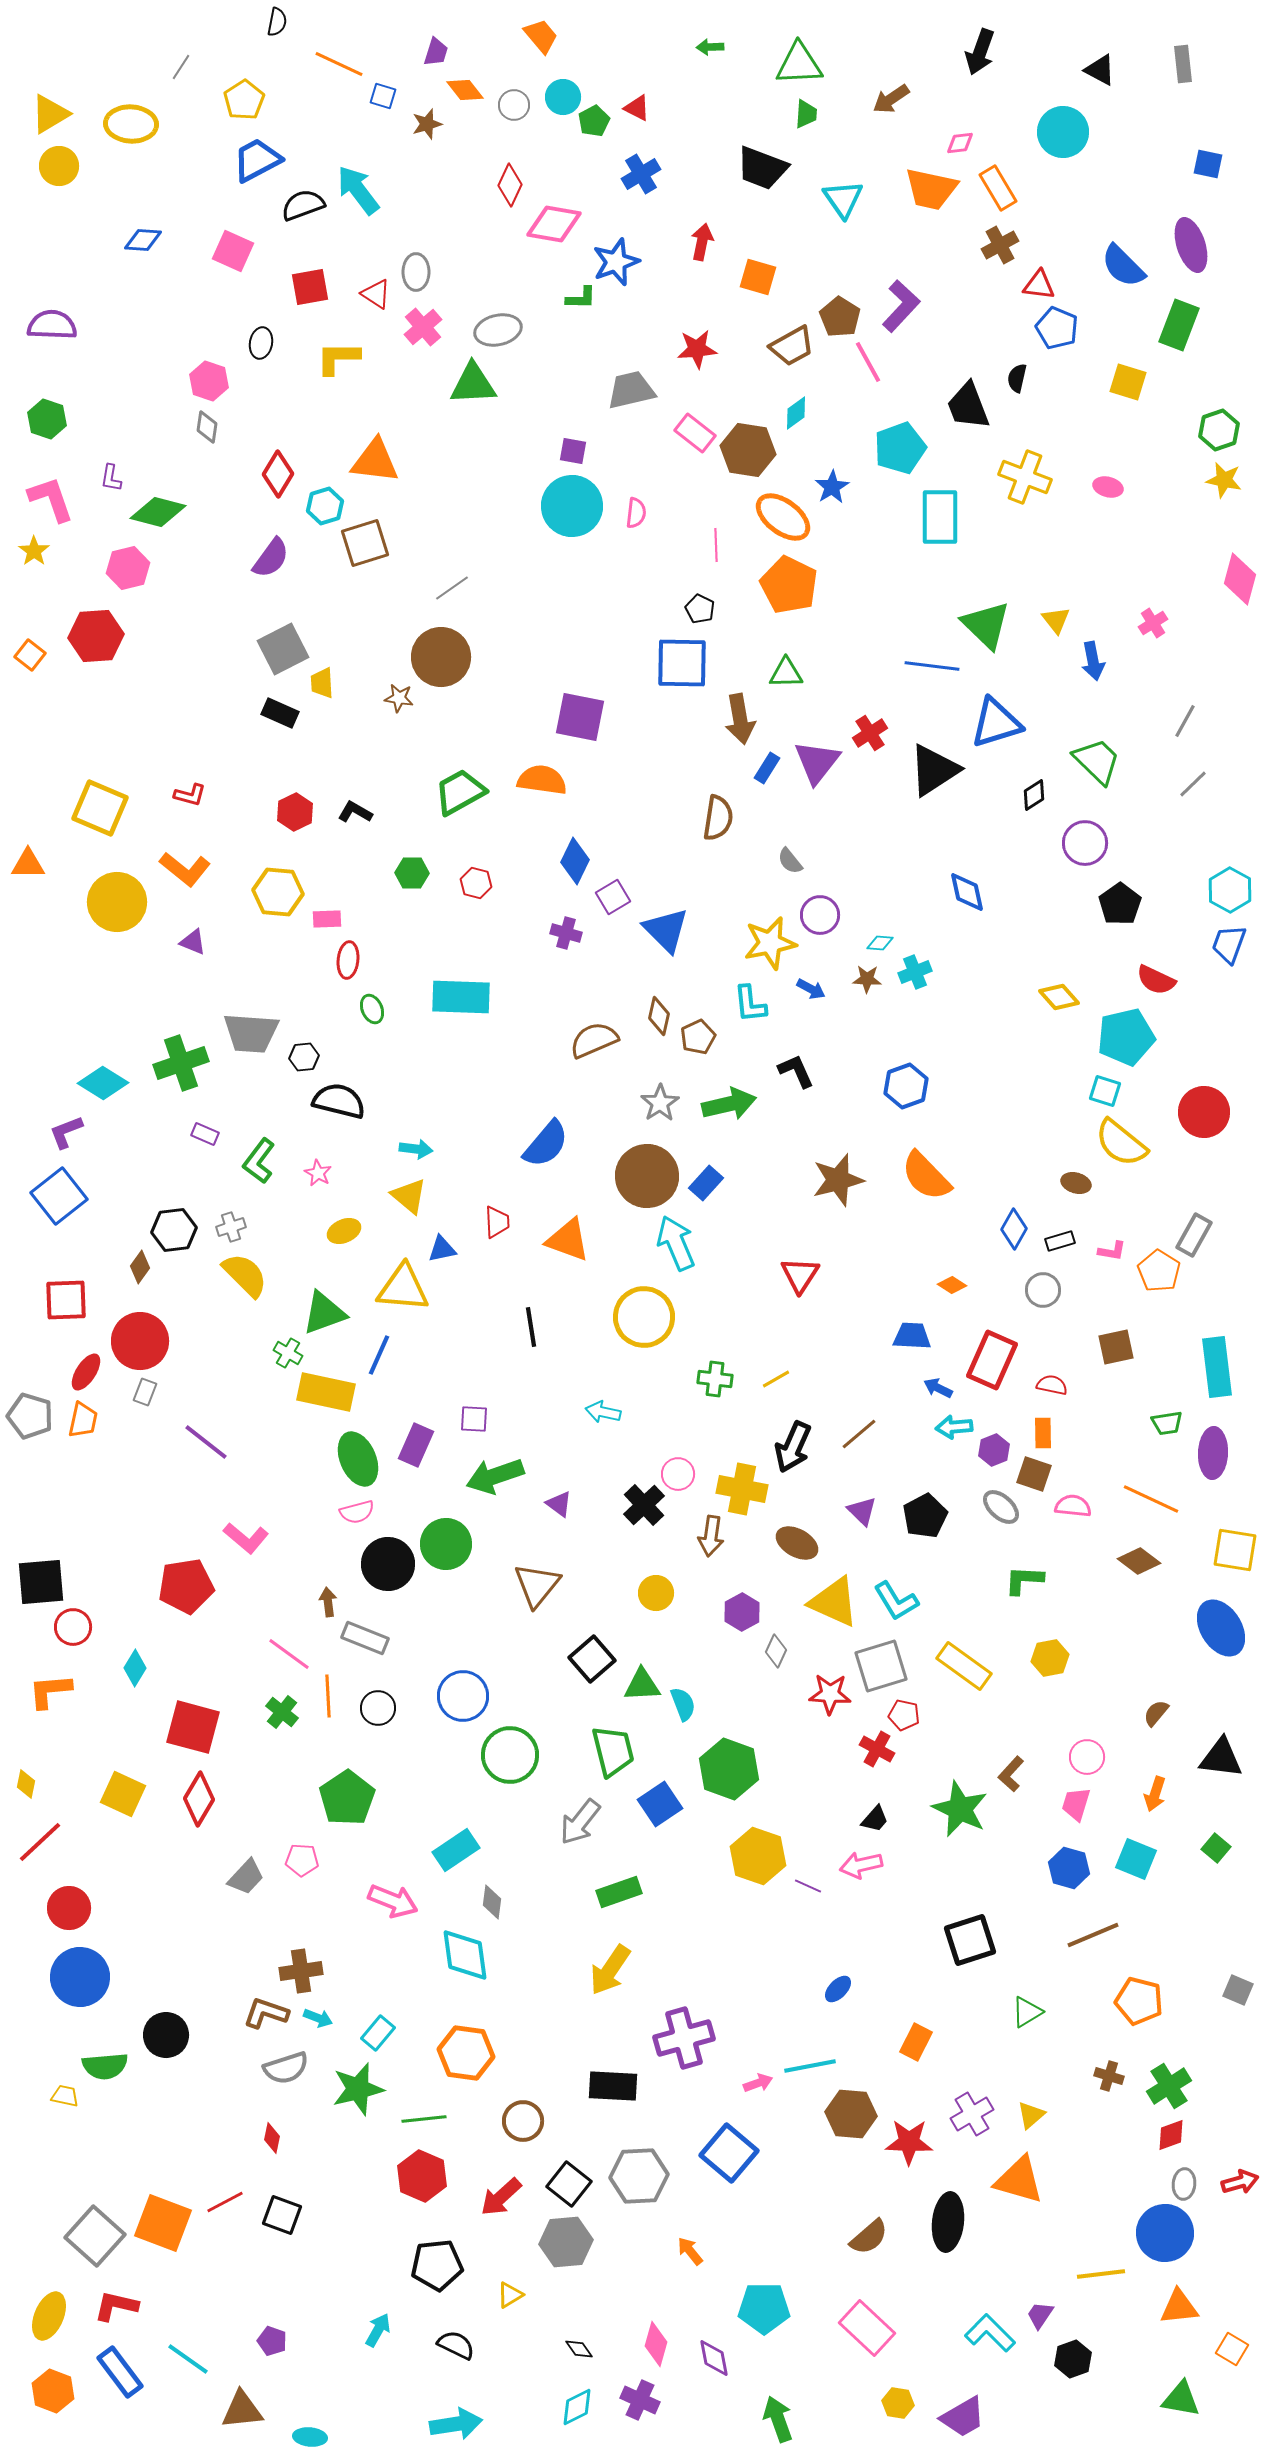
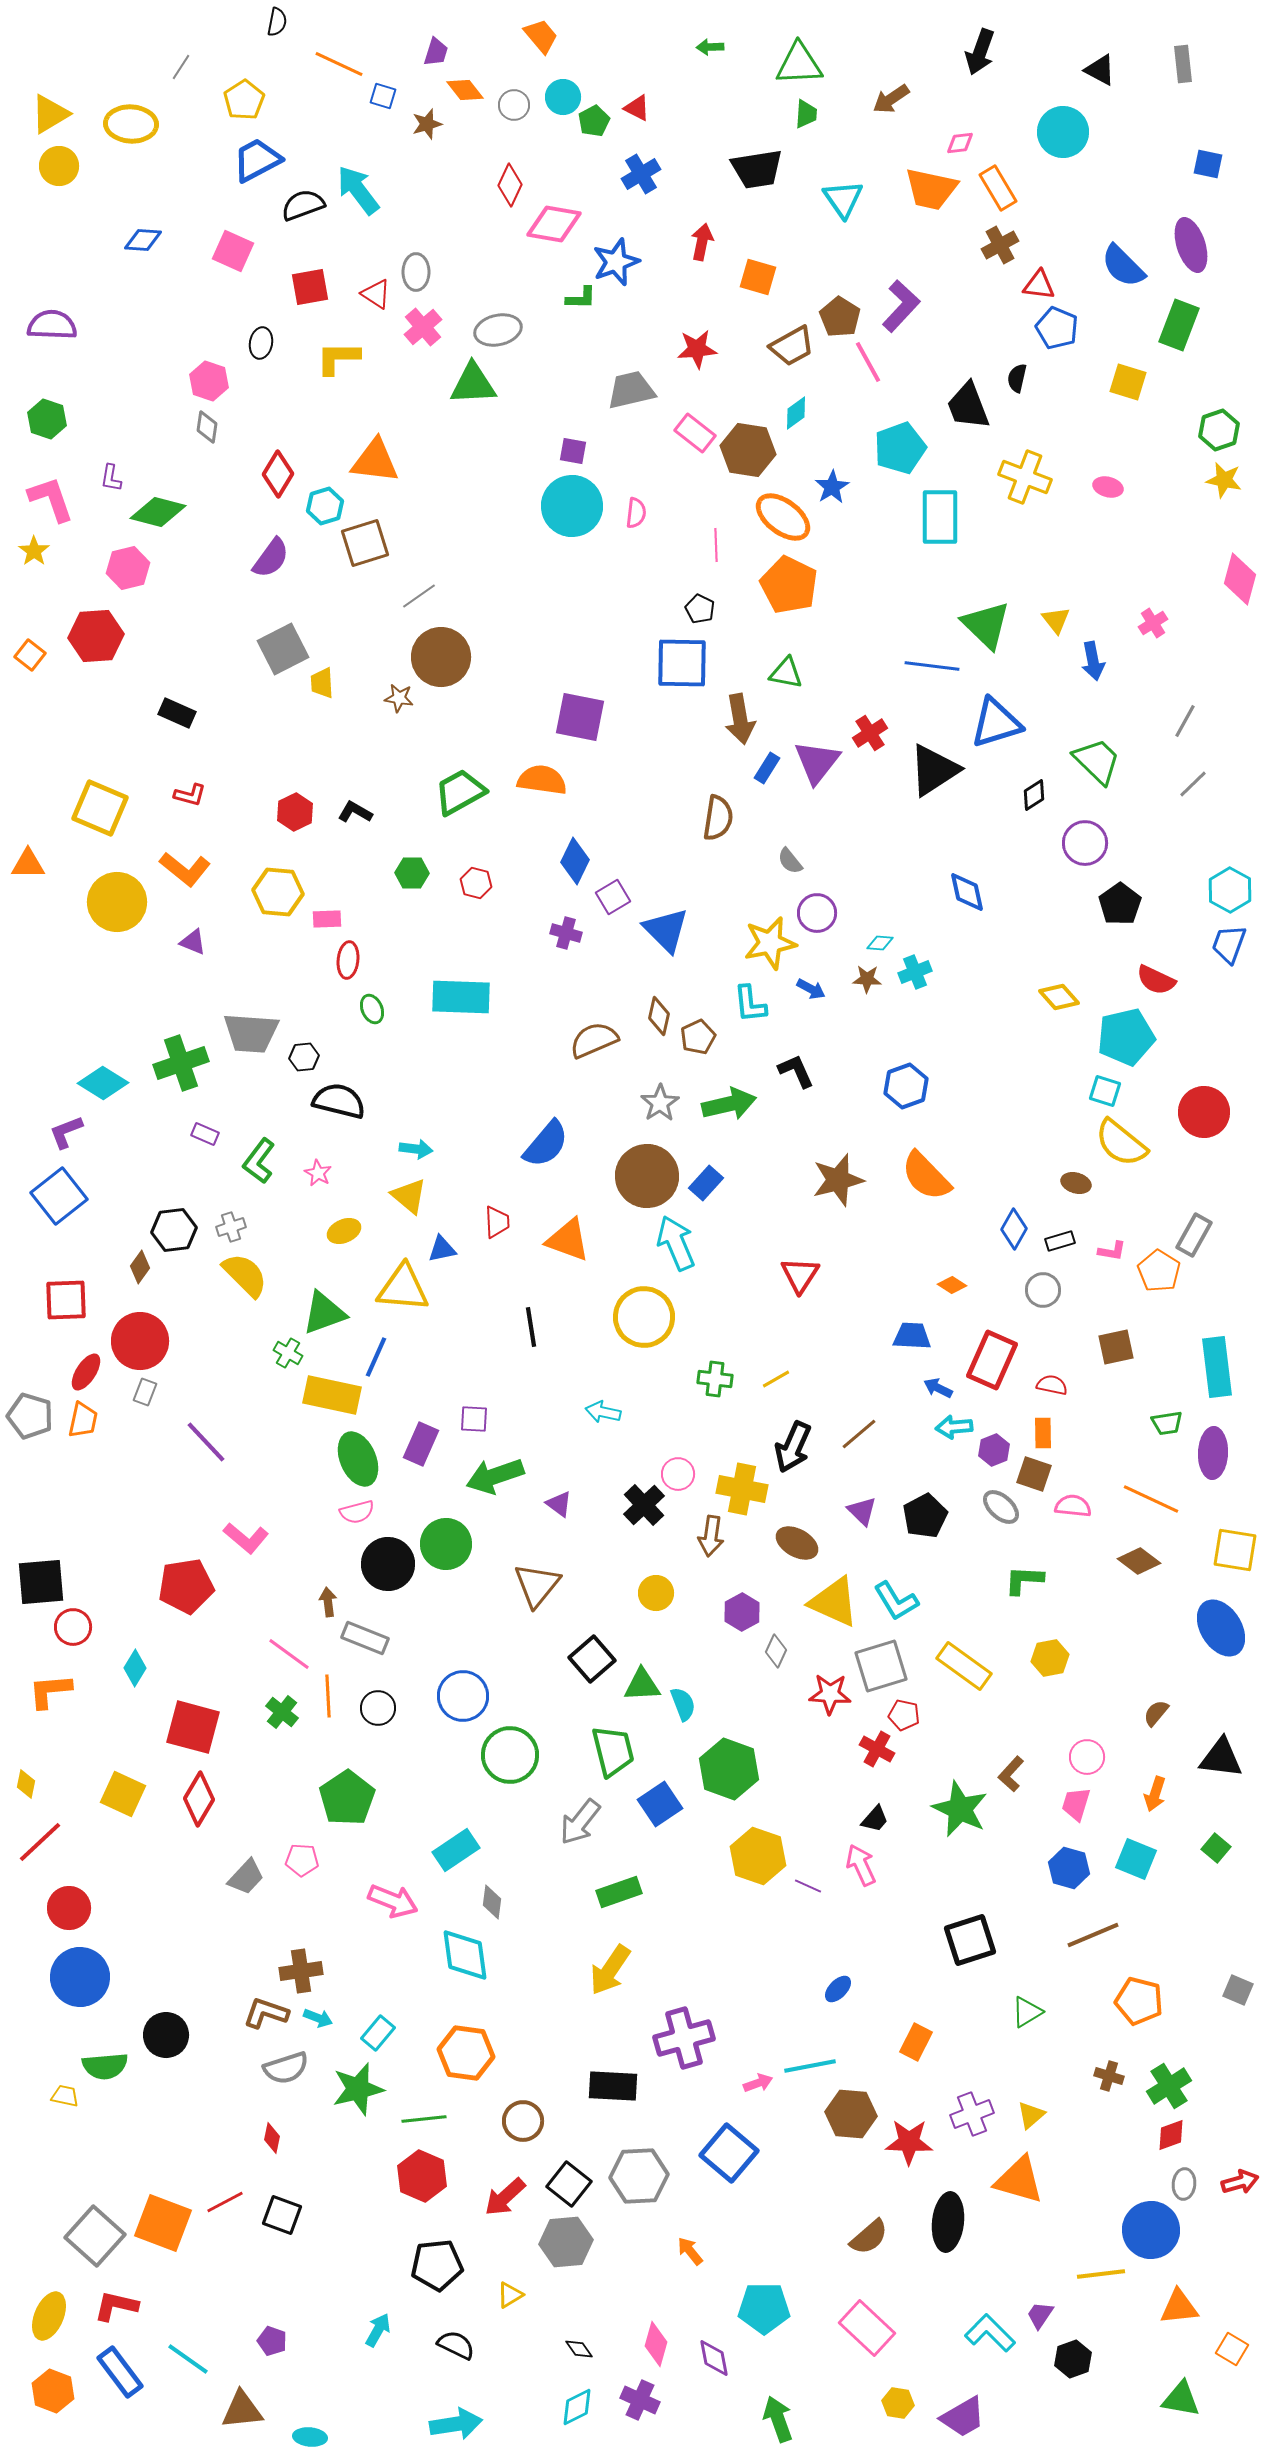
black trapezoid at (762, 168): moved 5 px left, 1 px down; rotated 30 degrees counterclockwise
gray line at (452, 588): moved 33 px left, 8 px down
green triangle at (786, 673): rotated 12 degrees clockwise
black rectangle at (280, 713): moved 103 px left
purple circle at (820, 915): moved 3 px left, 2 px up
blue line at (379, 1355): moved 3 px left, 2 px down
yellow rectangle at (326, 1392): moved 6 px right, 3 px down
purple line at (206, 1442): rotated 9 degrees clockwise
purple rectangle at (416, 1445): moved 5 px right, 1 px up
pink arrow at (861, 1865): rotated 78 degrees clockwise
purple cross at (972, 2114): rotated 9 degrees clockwise
red arrow at (501, 2197): moved 4 px right
blue circle at (1165, 2233): moved 14 px left, 3 px up
